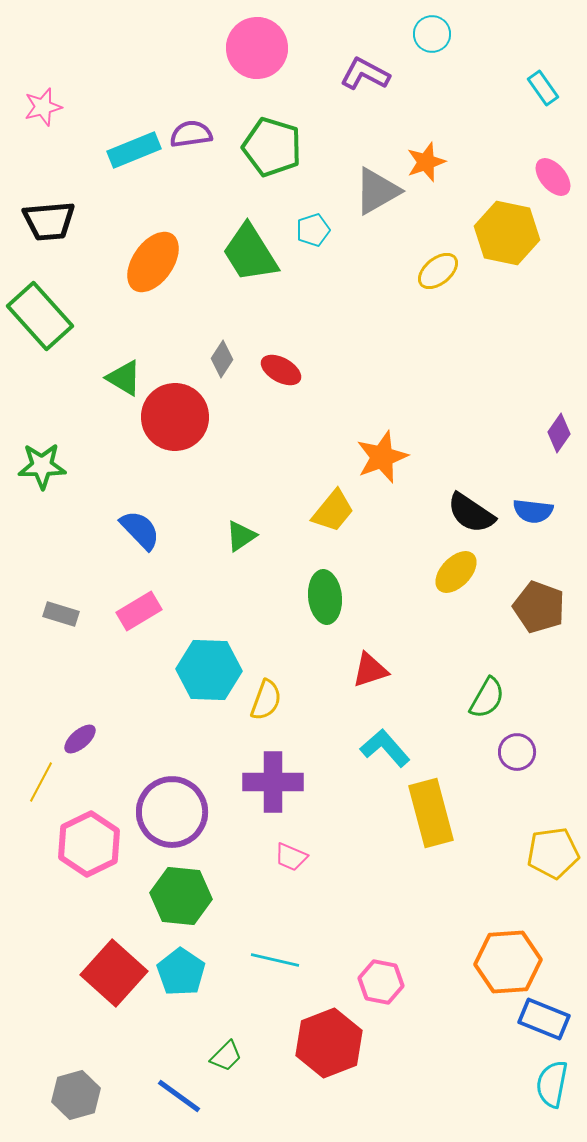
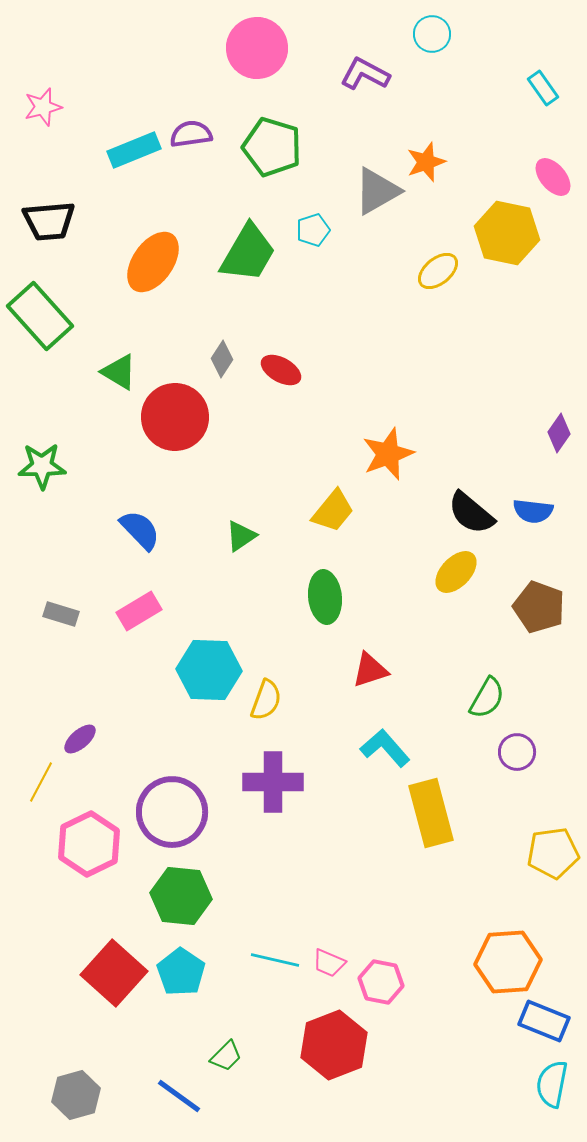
green trapezoid at (250, 253): moved 2 px left; rotated 118 degrees counterclockwise
green triangle at (124, 378): moved 5 px left, 6 px up
orange star at (382, 457): moved 6 px right, 3 px up
black semicircle at (471, 513): rotated 6 degrees clockwise
pink trapezoid at (291, 857): moved 38 px right, 106 px down
blue rectangle at (544, 1019): moved 2 px down
red hexagon at (329, 1043): moved 5 px right, 2 px down
